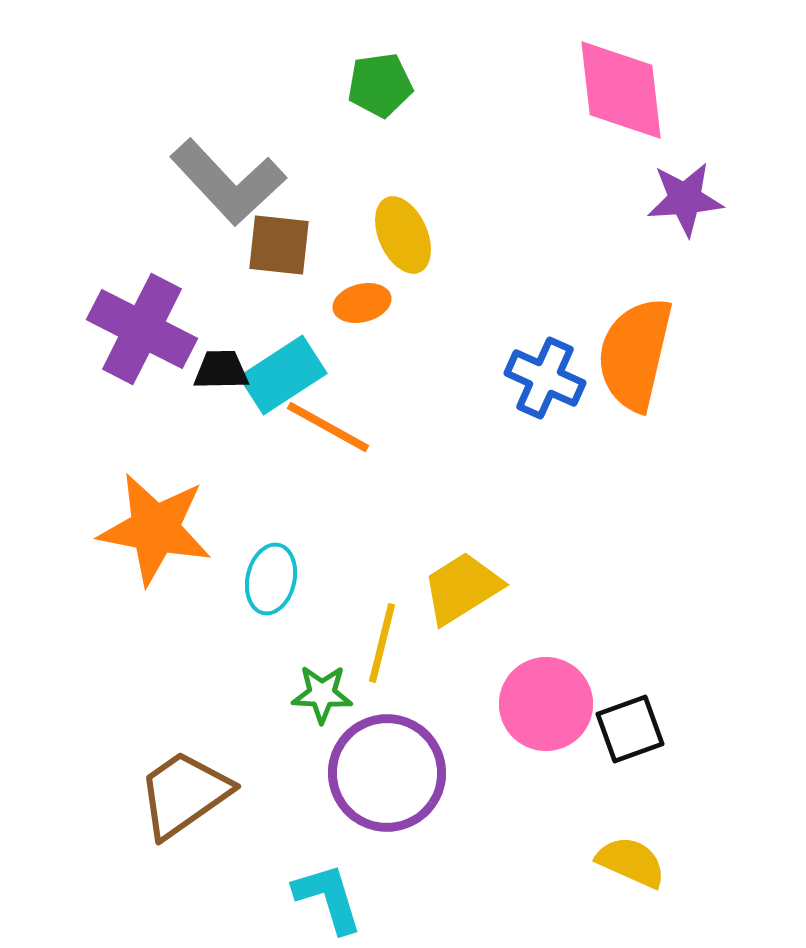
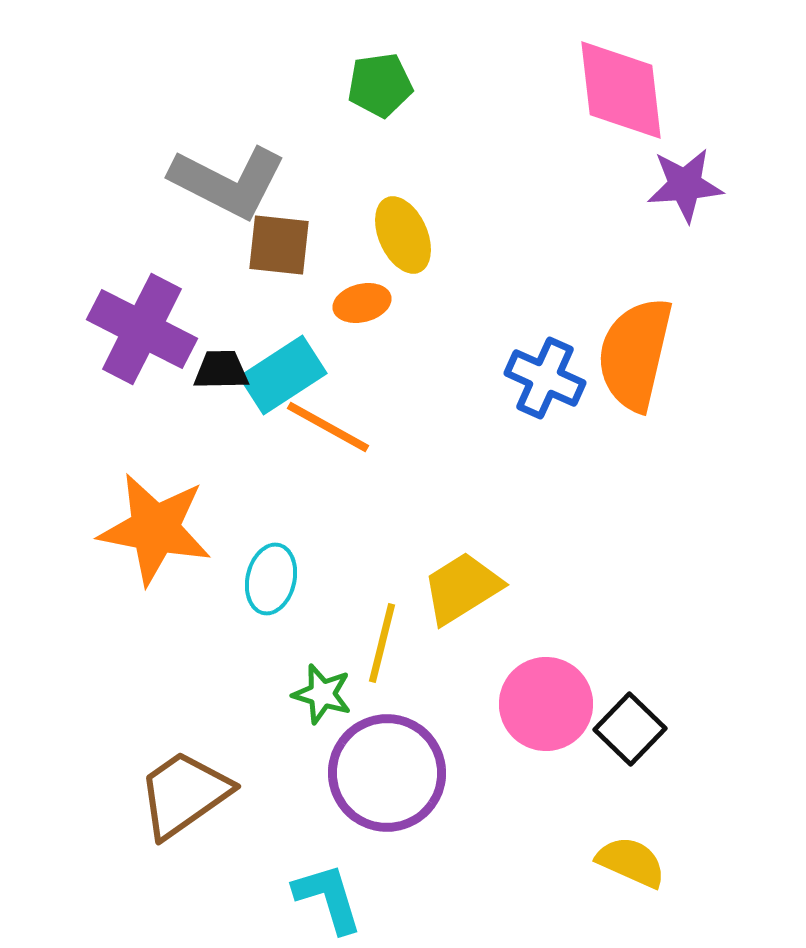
gray L-shape: rotated 20 degrees counterclockwise
purple star: moved 14 px up
green star: rotated 14 degrees clockwise
black square: rotated 26 degrees counterclockwise
